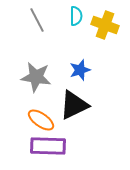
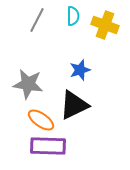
cyan semicircle: moved 3 px left
gray line: rotated 55 degrees clockwise
gray star: moved 8 px left, 7 px down
